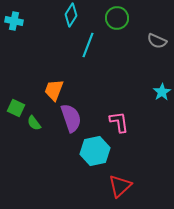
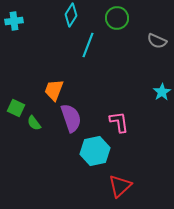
cyan cross: rotated 18 degrees counterclockwise
